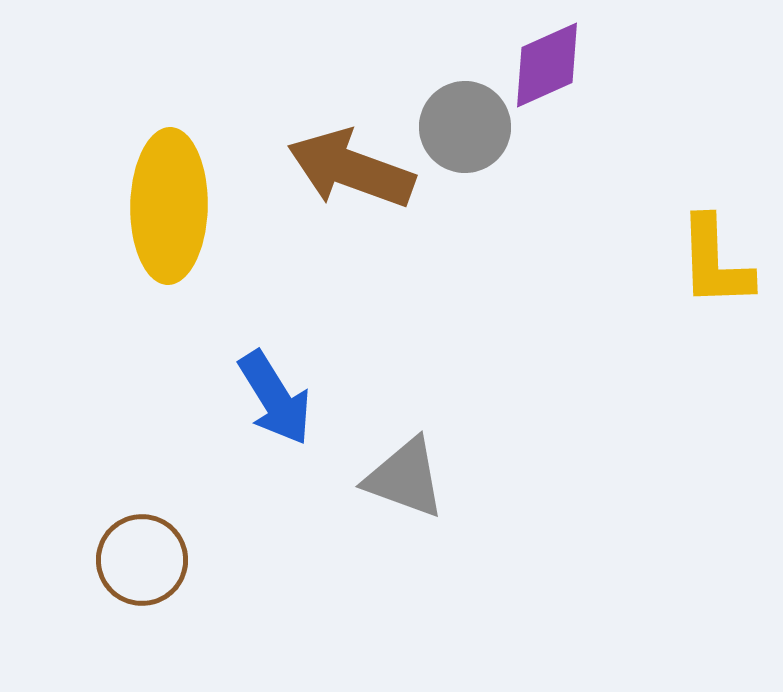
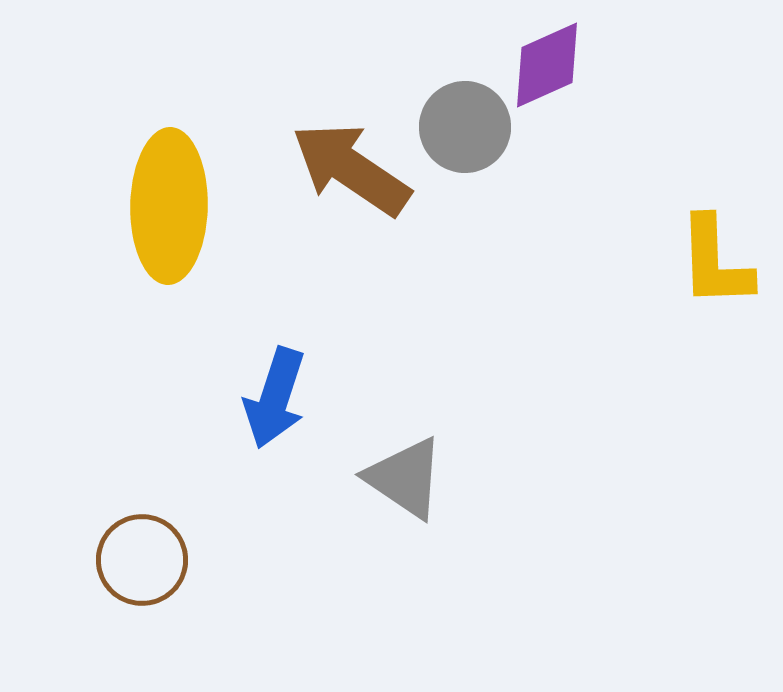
brown arrow: rotated 14 degrees clockwise
blue arrow: rotated 50 degrees clockwise
gray triangle: rotated 14 degrees clockwise
